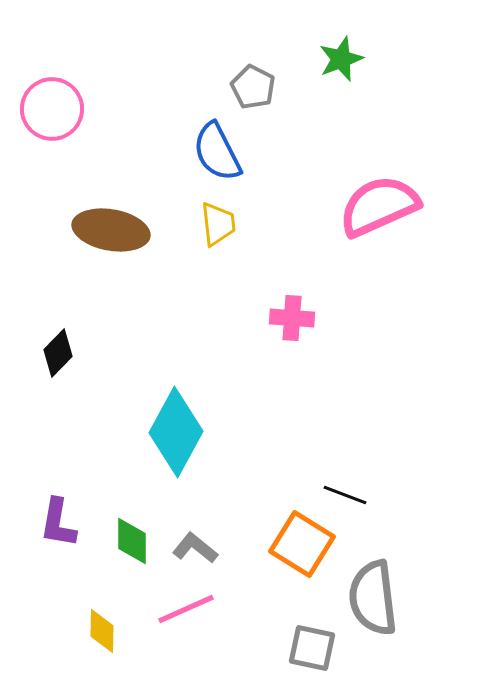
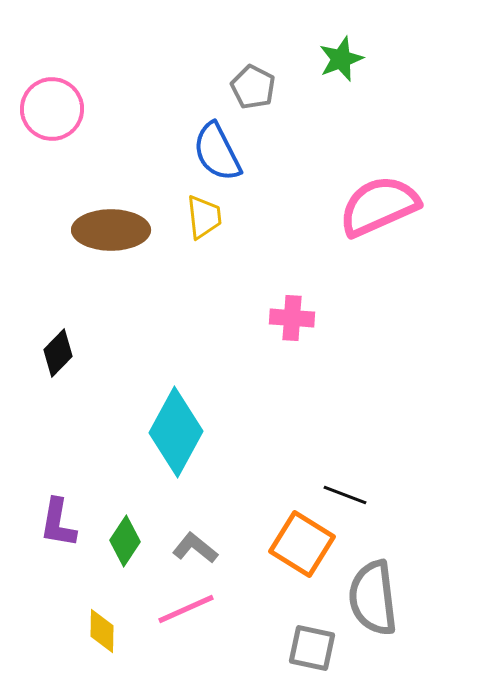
yellow trapezoid: moved 14 px left, 7 px up
brown ellipse: rotated 10 degrees counterclockwise
green diamond: moved 7 px left; rotated 33 degrees clockwise
